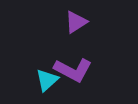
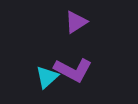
cyan triangle: moved 3 px up
